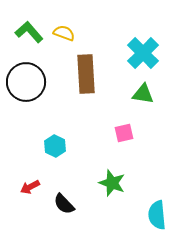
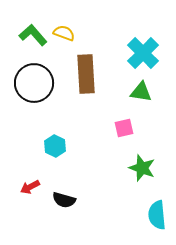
green L-shape: moved 4 px right, 3 px down
black circle: moved 8 px right, 1 px down
green triangle: moved 2 px left, 2 px up
pink square: moved 5 px up
green star: moved 30 px right, 15 px up
black semicircle: moved 4 px up; rotated 30 degrees counterclockwise
